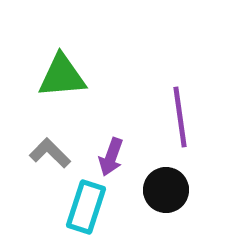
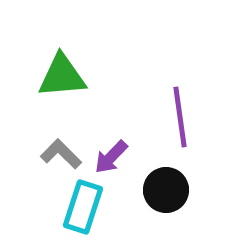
gray L-shape: moved 11 px right, 1 px down
purple arrow: rotated 24 degrees clockwise
cyan rectangle: moved 3 px left
